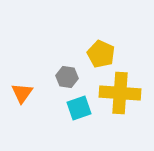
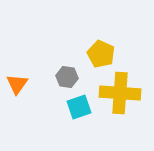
orange triangle: moved 5 px left, 9 px up
cyan square: moved 1 px up
